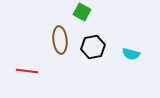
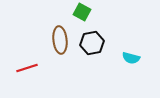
black hexagon: moved 1 px left, 4 px up
cyan semicircle: moved 4 px down
red line: moved 3 px up; rotated 25 degrees counterclockwise
